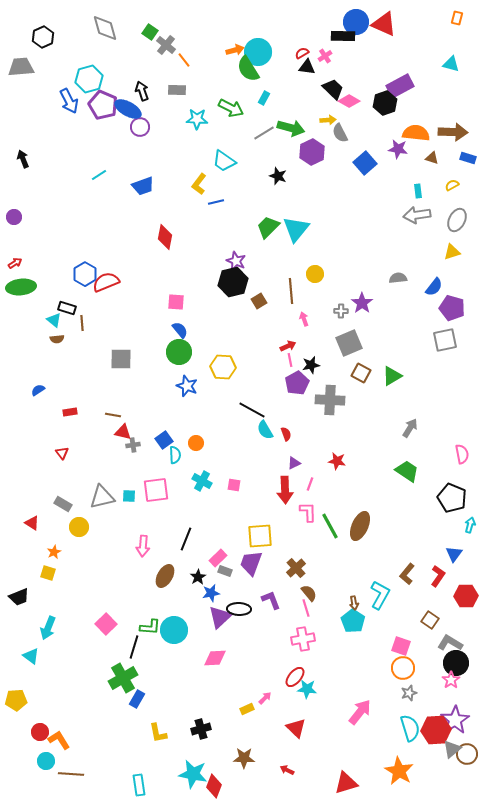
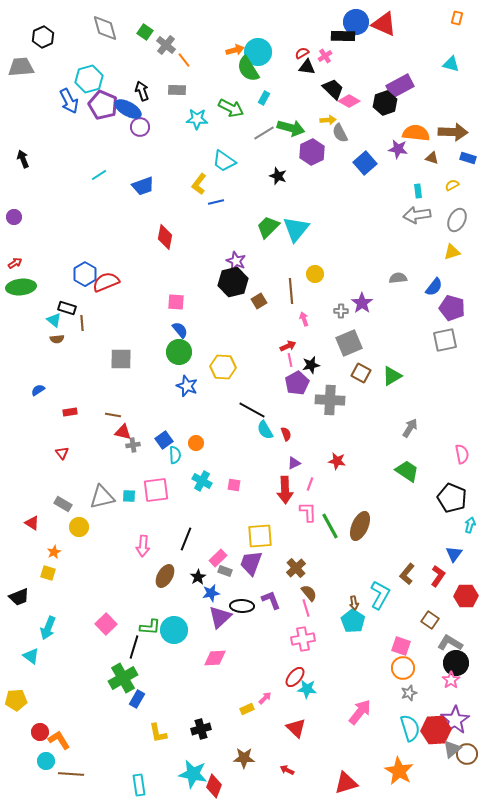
green square at (150, 32): moved 5 px left
black ellipse at (239, 609): moved 3 px right, 3 px up
